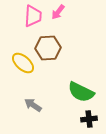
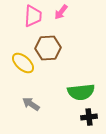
pink arrow: moved 3 px right
green semicircle: rotated 32 degrees counterclockwise
gray arrow: moved 2 px left, 1 px up
black cross: moved 2 px up
